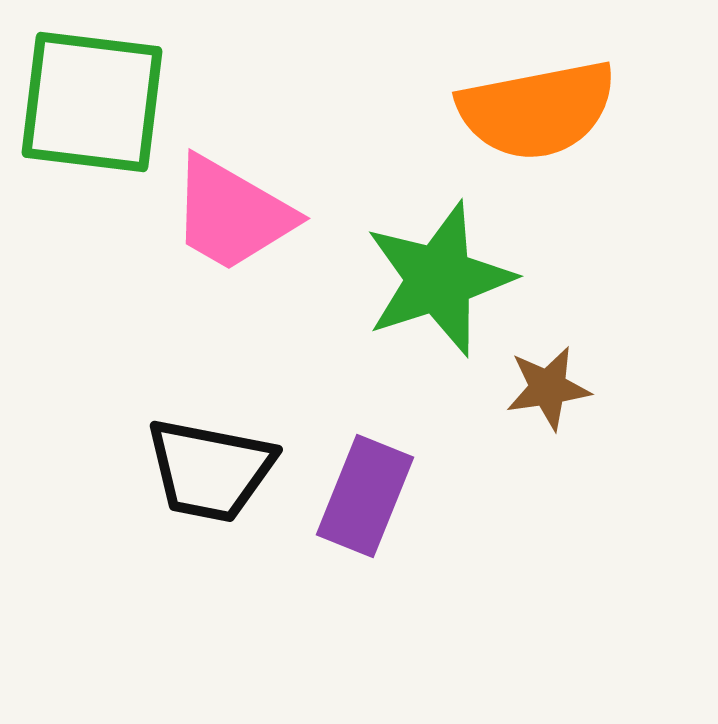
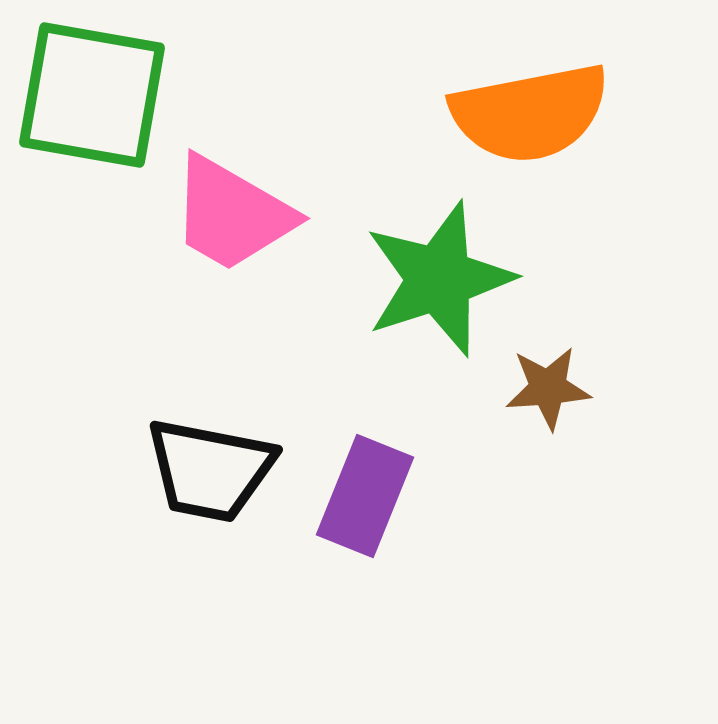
green square: moved 7 px up; rotated 3 degrees clockwise
orange semicircle: moved 7 px left, 3 px down
brown star: rotated 4 degrees clockwise
